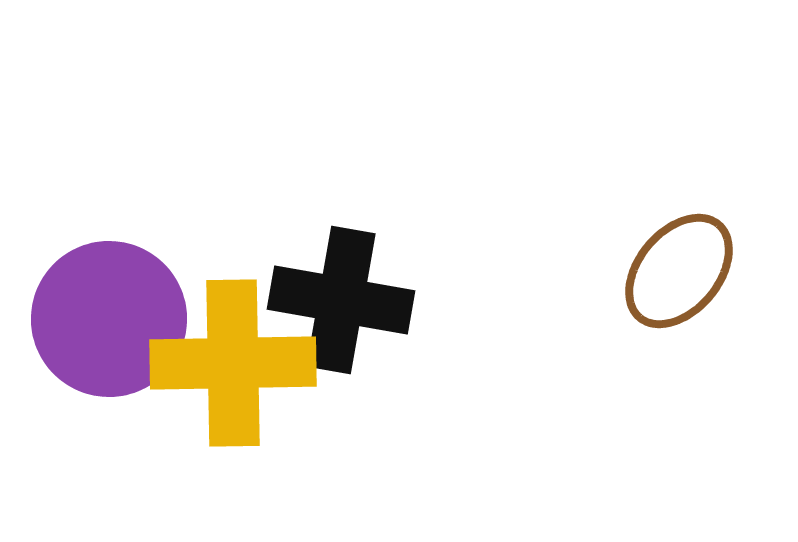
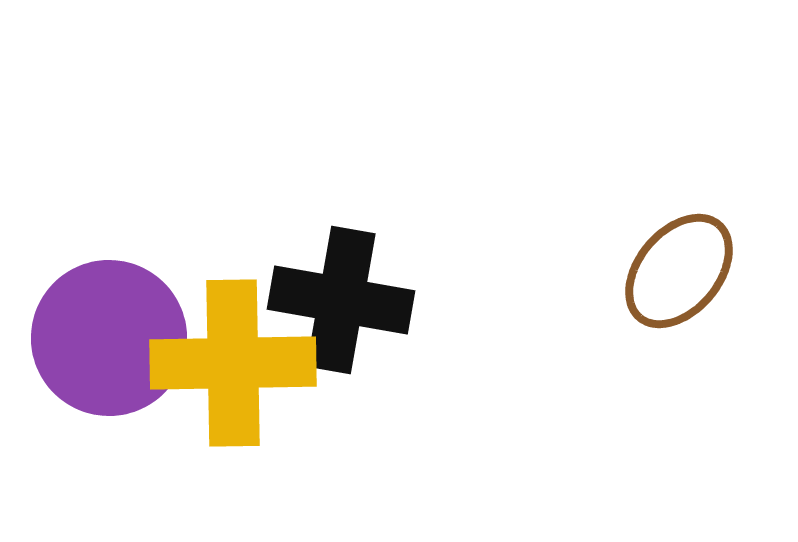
purple circle: moved 19 px down
